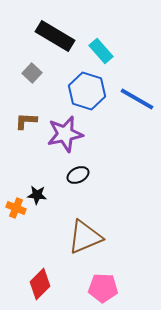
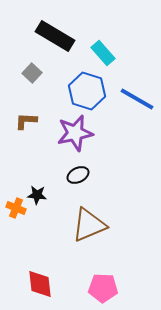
cyan rectangle: moved 2 px right, 2 px down
purple star: moved 10 px right, 1 px up
brown triangle: moved 4 px right, 12 px up
red diamond: rotated 52 degrees counterclockwise
